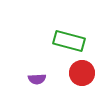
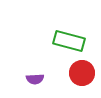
purple semicircle: moved 2 px left
